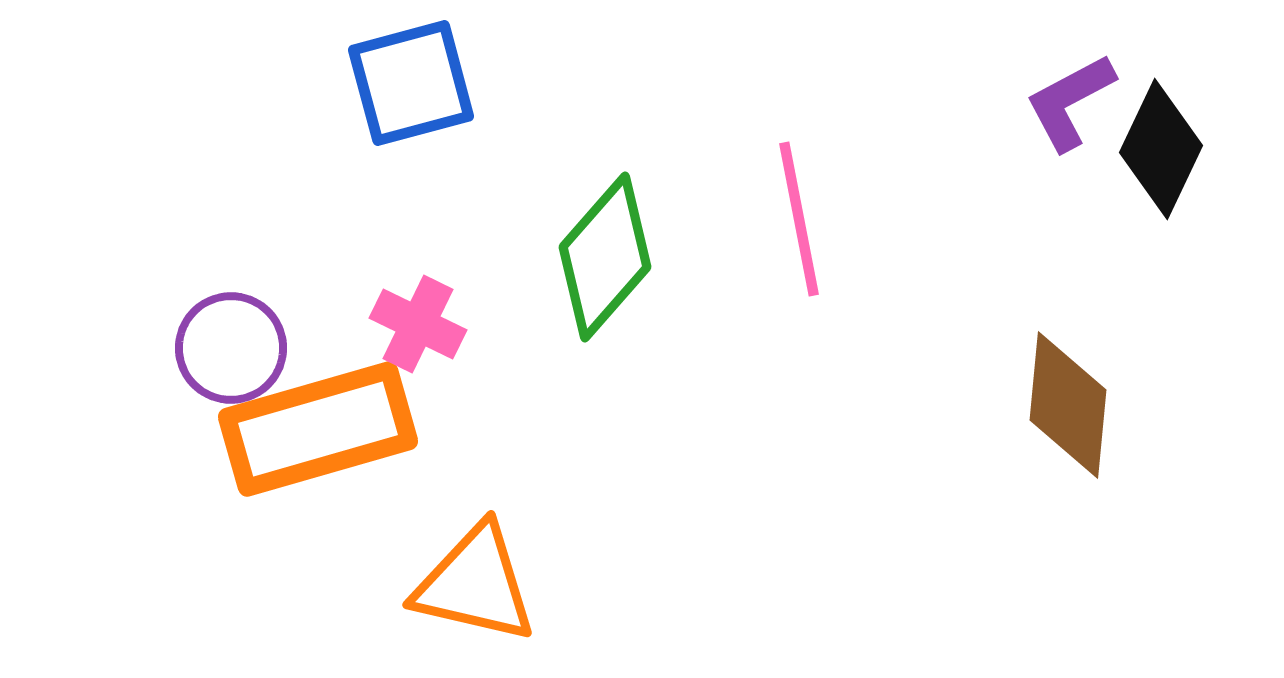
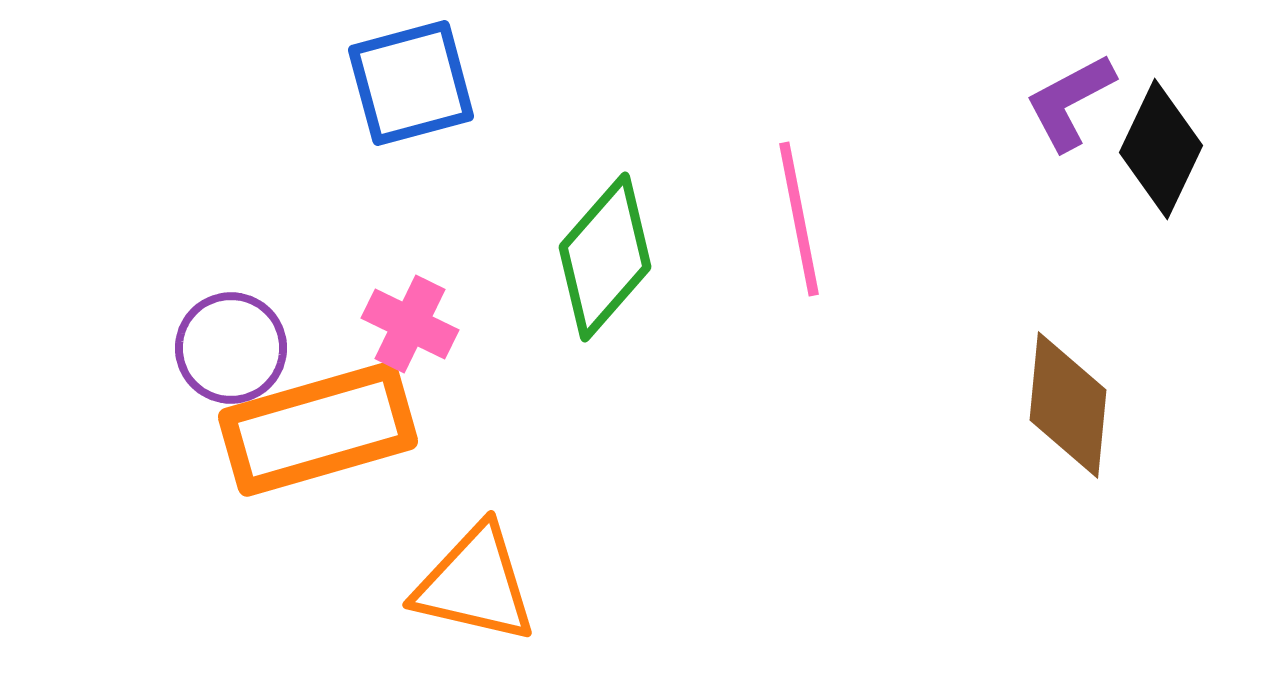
pink cross: moved 8 px left
